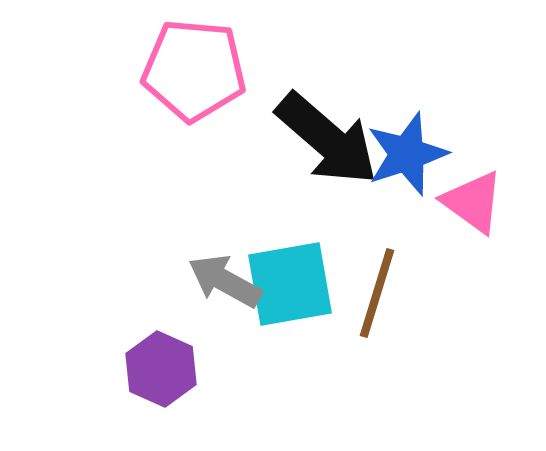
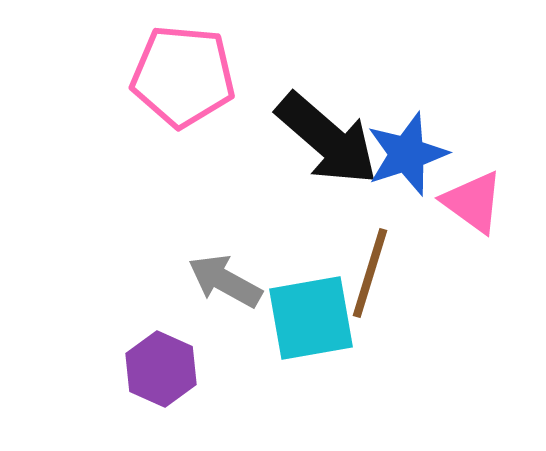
pink pentagon: moved 11 px left, 6 px down
cyan square: moved 21 px right, 34 px down
brown line: moved 7 px left, 20 px up
